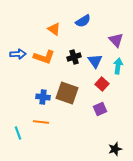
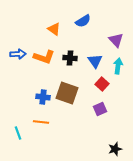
black cross: moved 4 px left, 1 px down; rotated 24 degrees clockwise
